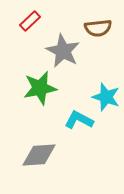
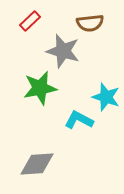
brown semicircle: moved 8 px left, 5 px up
gray star: rotated 12 degrees counterclockwise
gray diamond: moved 2 px left, 9 px down
